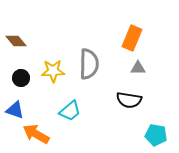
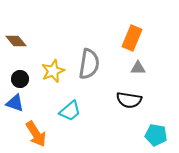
gray semicircle: rotated 8 degrees clockwise
yellow star: rotated 20 degrees counterclockwise
black circle: moved 1 px left, 1 px down
blue triangle: moved 7 px up
orange arrow: rotated 152 degrees counterclockwise
